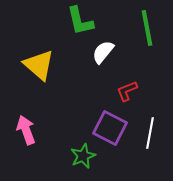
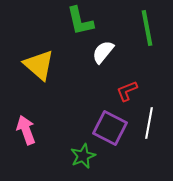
white line: moved 1 px left, 10 px up
